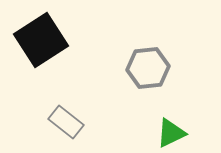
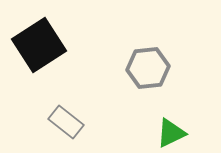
black square: moved 2 px left, 5 px down
